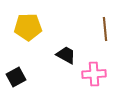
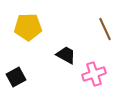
brown line: rotated 20 degrees counterclockwise
pink cross: rotated 15 degrees counterclockwise
